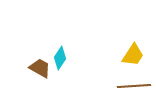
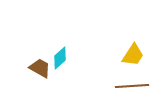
cyan diamond: rotated 15 degrees clockwise
brown line: moved 2 px left
